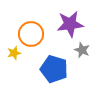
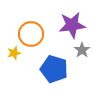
purple star: moved 2 px right, 1 px down
gray star: rotated 14 degrees clockwise
